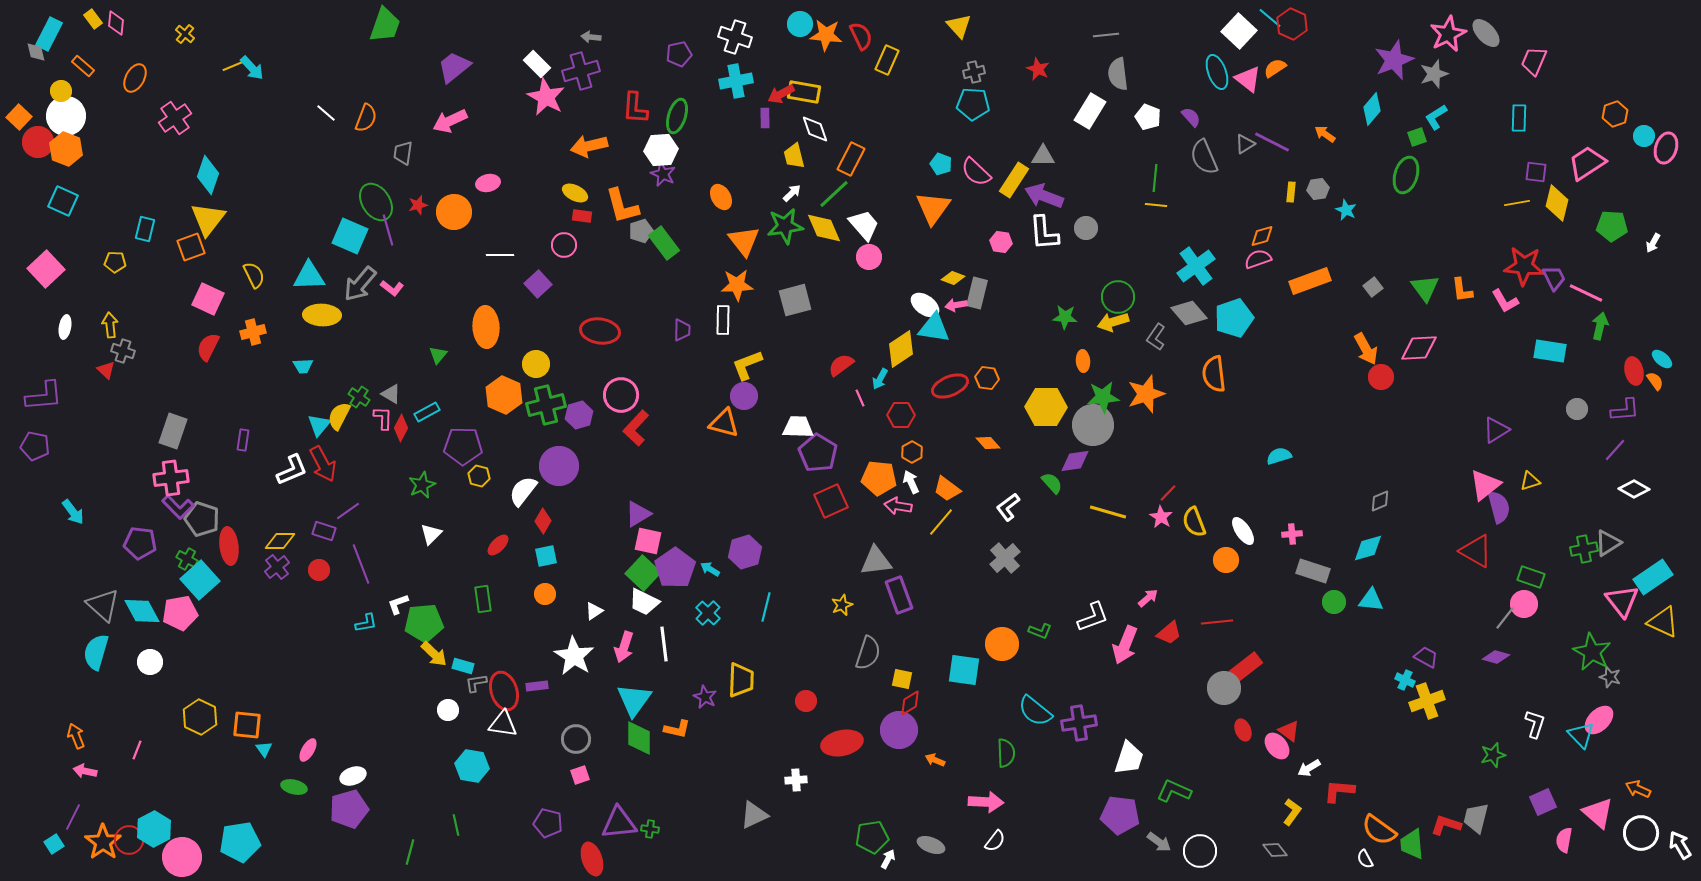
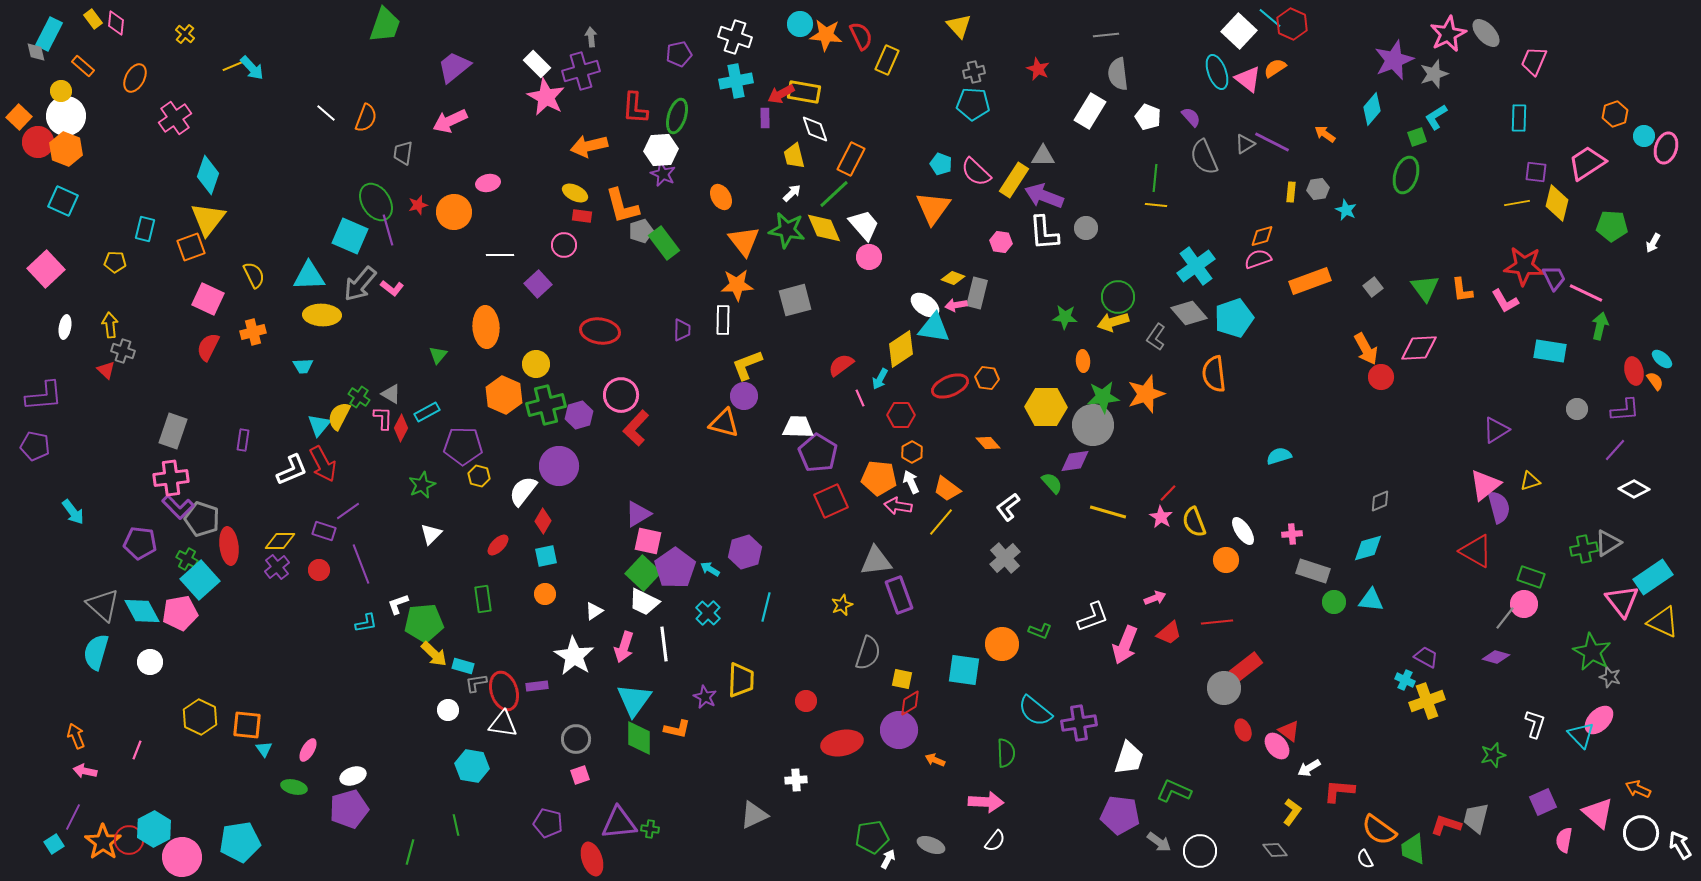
gray arrow at (591, 37): rotated 78 degrees clockwise
green star at (785, 226): moved 2 px right, 4 px down; rotated 18 degrees clockwise
pink arrow at (1148, 598): moved 7 px right; rotated 20 degrees clockwise
green trapezoid at (1412, 844): moved 1 px right, 5 px down
